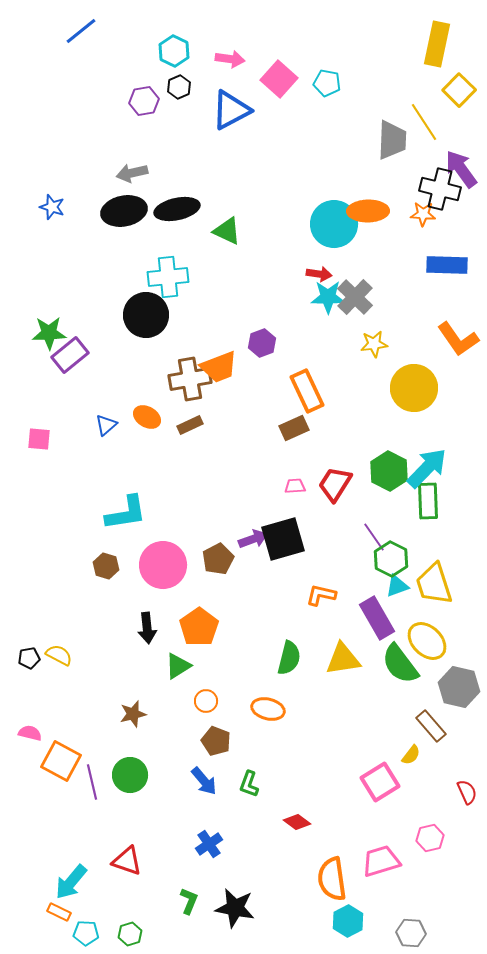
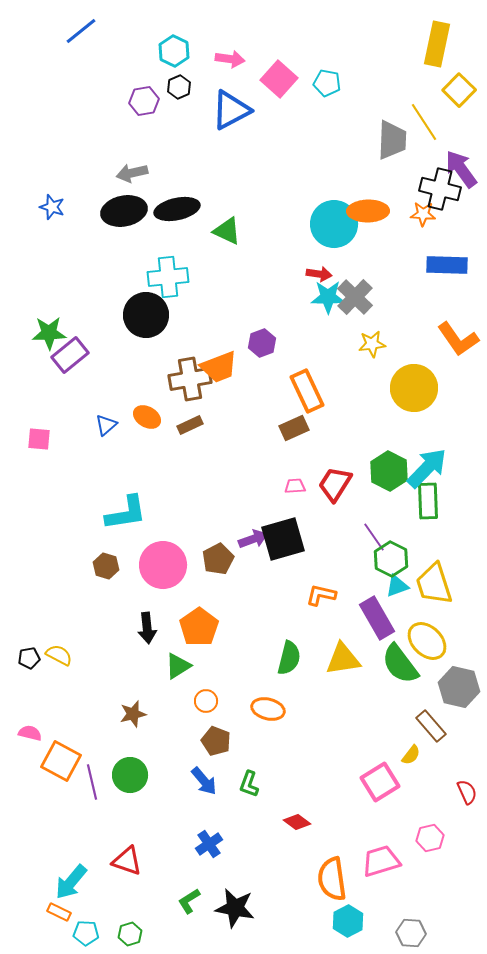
yellow star at (374, 344): moved 2 px left
green L-shape at (189, 901): rotated 144 degrees counterclockwise
